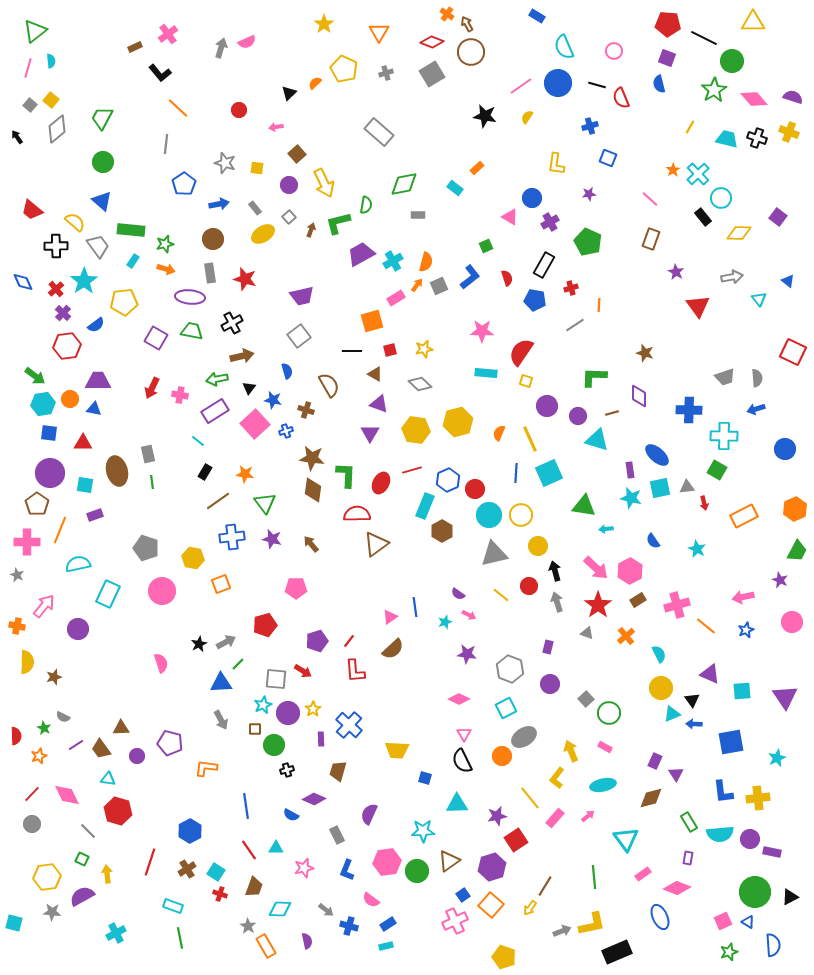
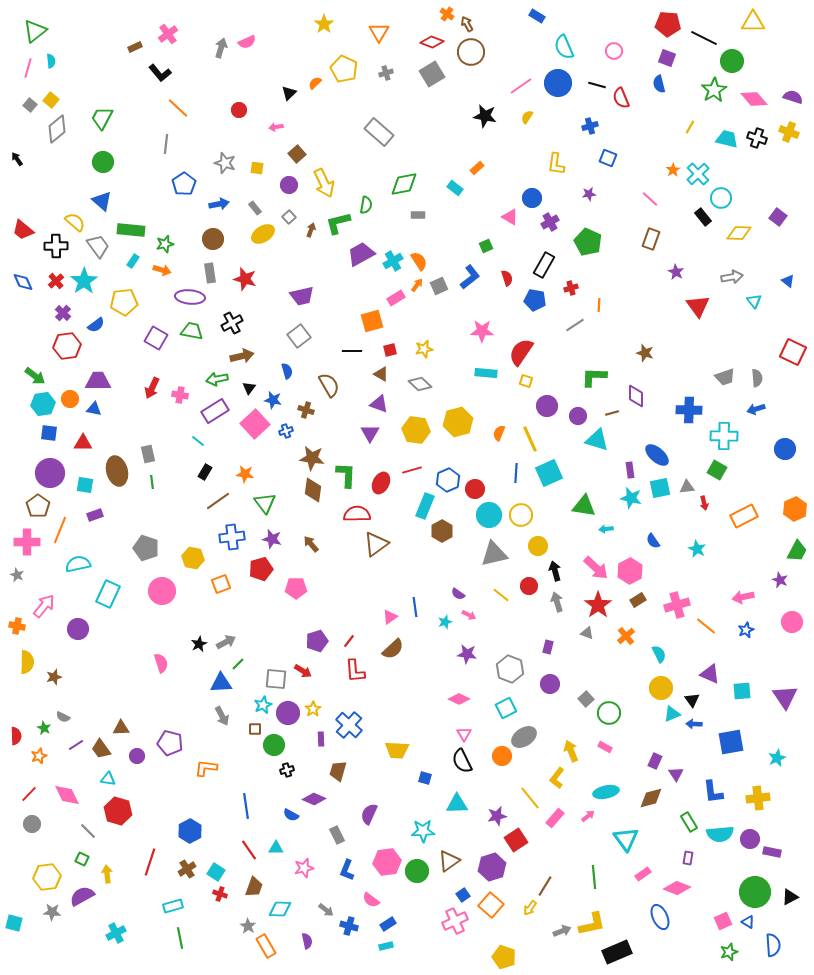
black arrow at (17, 137): moved 22 px down
red trapezoid at (32, 210): moved 9 px left, 20 px down
orange semicircle at (426, 262): moved 7 px left, 1 px up; rotated 48 degrees counterclockwise
orange arrow at (166, 269): moved 4 px left, 1 px down
red cross at (56, 289): moved 8 px up
cyan triangle at (759, 299): moved 5 px left, 2 px down
brown triangle at (375, 374): moved 6 px right
purple diamond at (639, 396): moved 3 px left
brown pentagon at (37, 504): moved 1 px right, 2 px down
red pentagon at (265, 625): moved 4 px left, 56 px up
gray arrow at (221, 720): moved 1 px right, 4 px up
cyan ellipse at (603, 785): moved 3 px right, 7 px down
blue L-shape at (723, 792): moved 10 px left
red line at (32, 794): moved 3 px left
cyan rectangle at (173, 906): rotated 36 degrees counterclockwise
